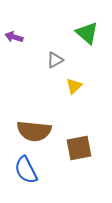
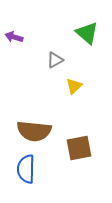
blue semicircle: moved 1 px up; rotated 28 degrees clockwise
